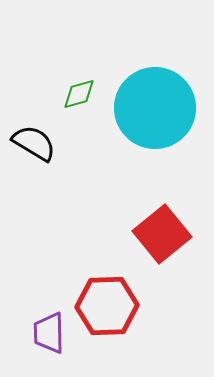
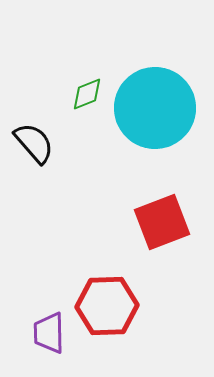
green diamond: moved 8 px right; rotated 6 degrees counterclockwise
black semicircle: rotated 18 degrees clockwise
red square: moved 12 px up; rotated 18 degrees clockwise
